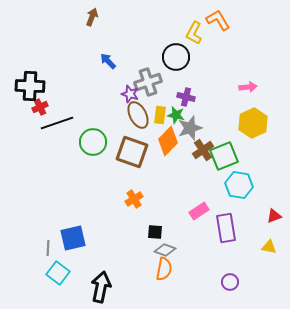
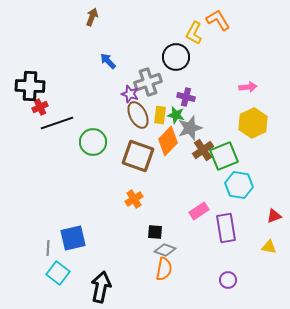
brown square: moved 6 px right, 4 px down
purple circle: moved 2 px left, 2 px up
